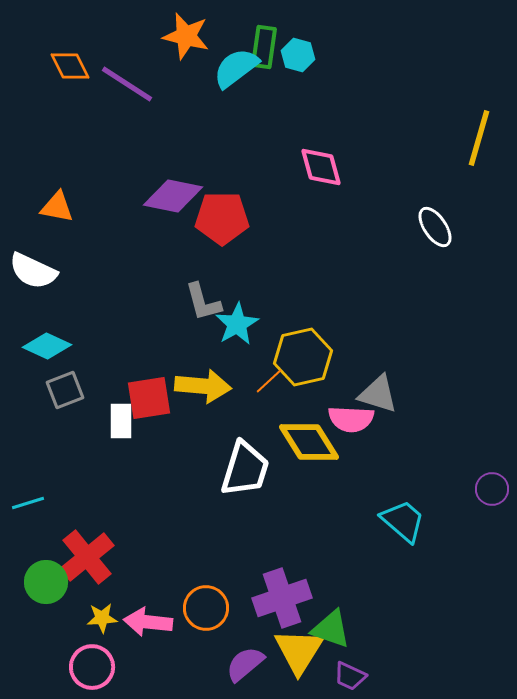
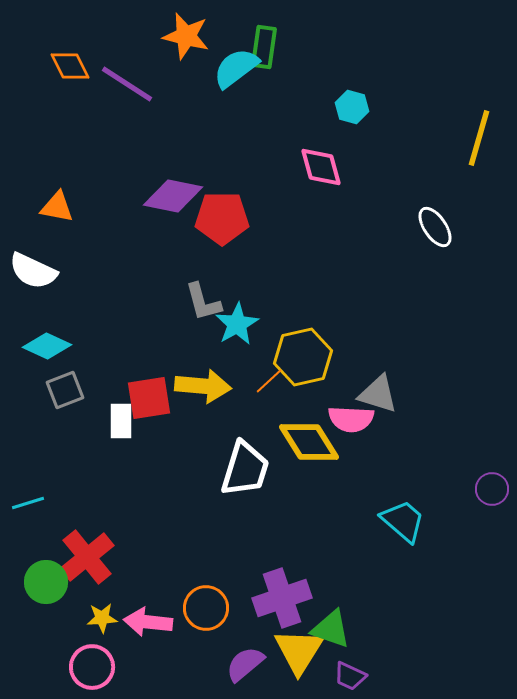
cyan hexagon: moved 54 px right, 52 px down
